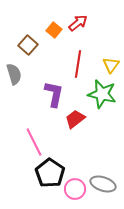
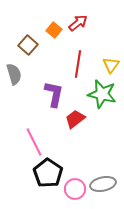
black pentagon: moved 2 px left
gray ellipse: rotated 30 degrees counterclockwise
